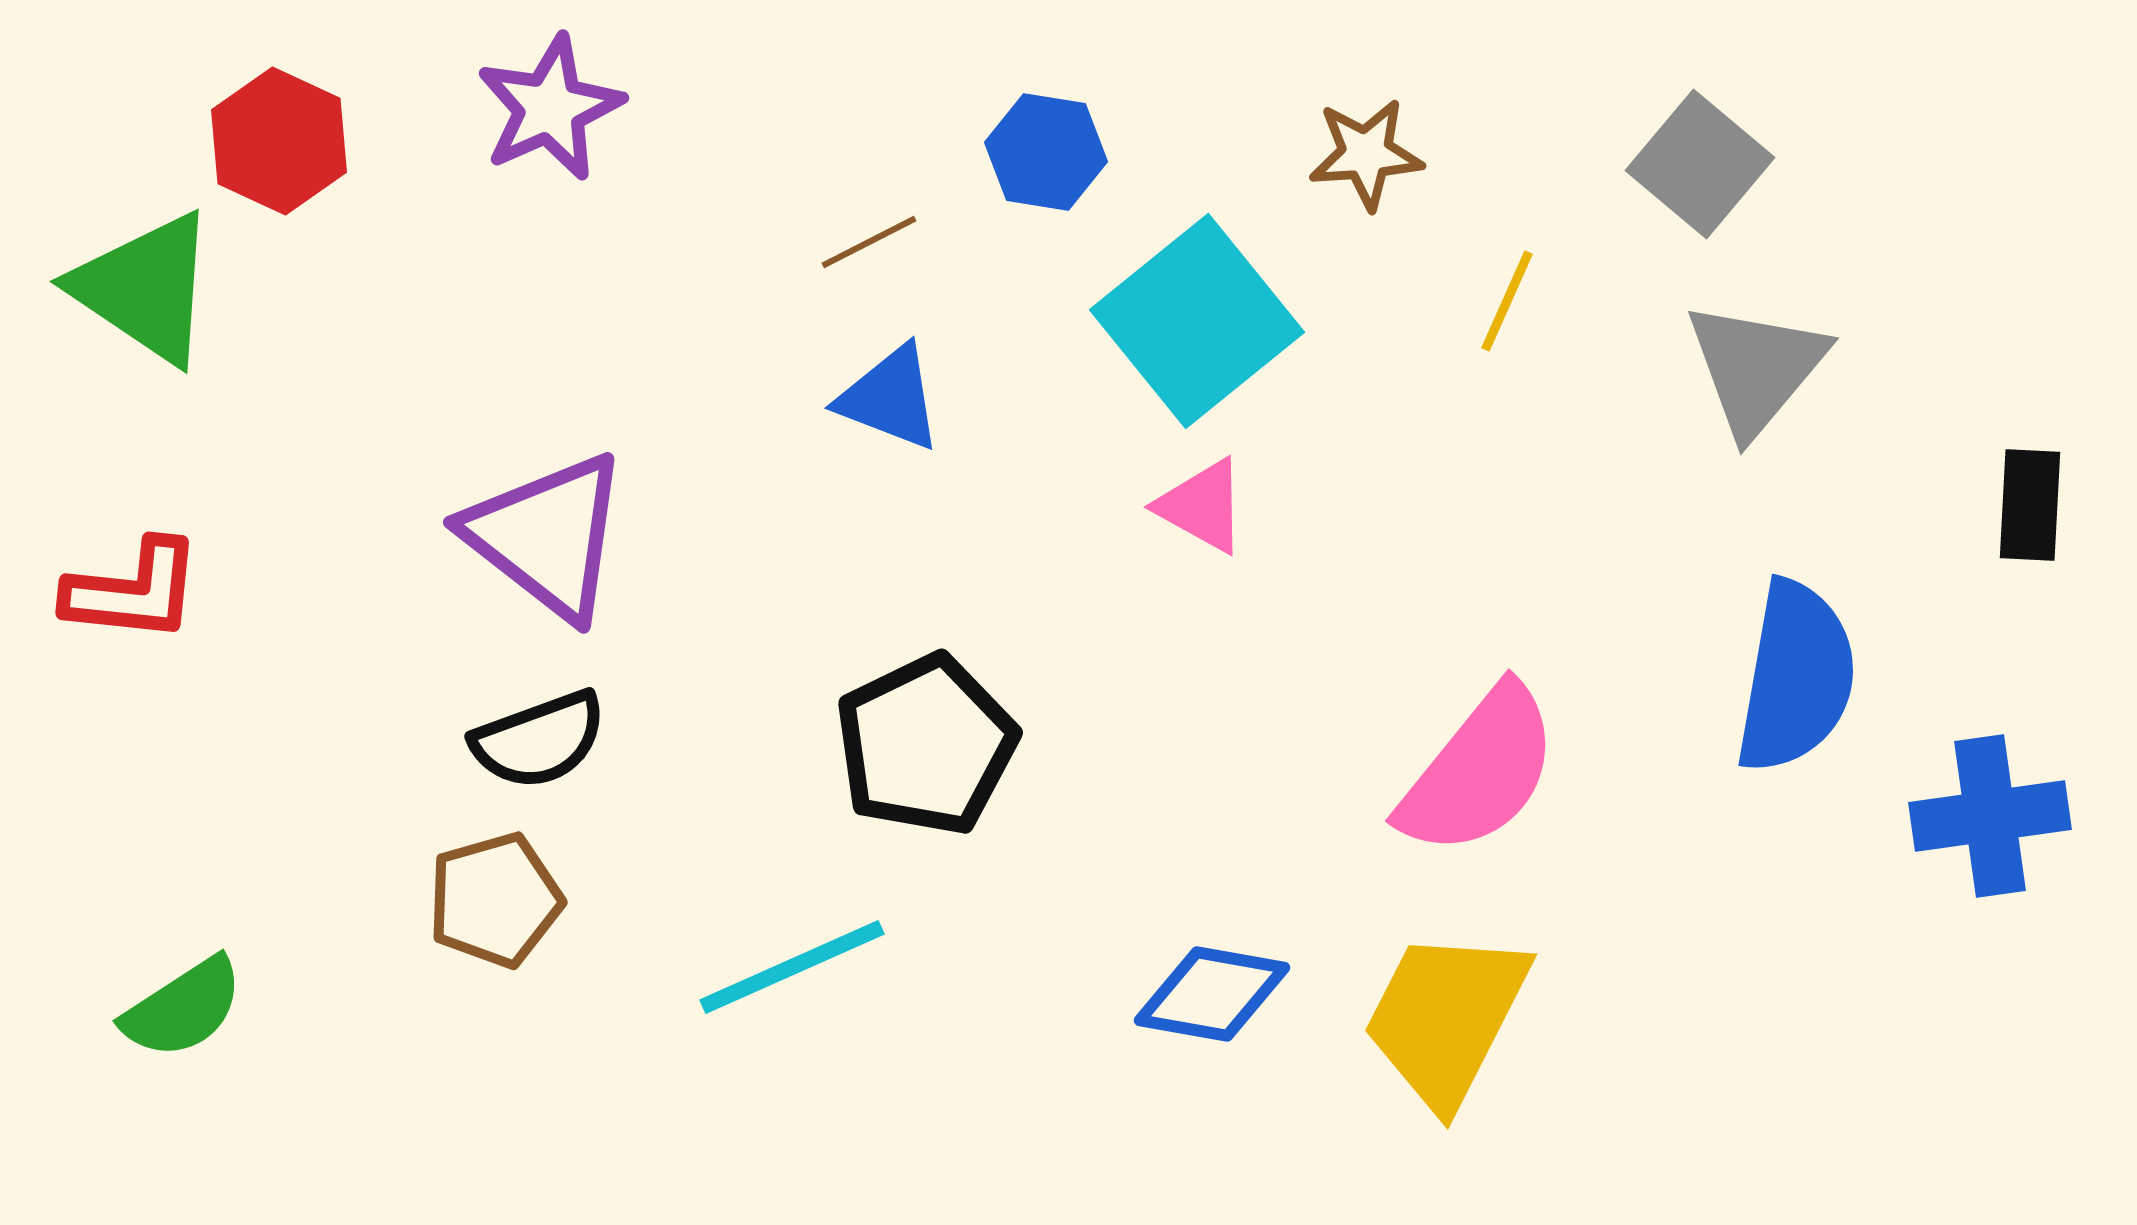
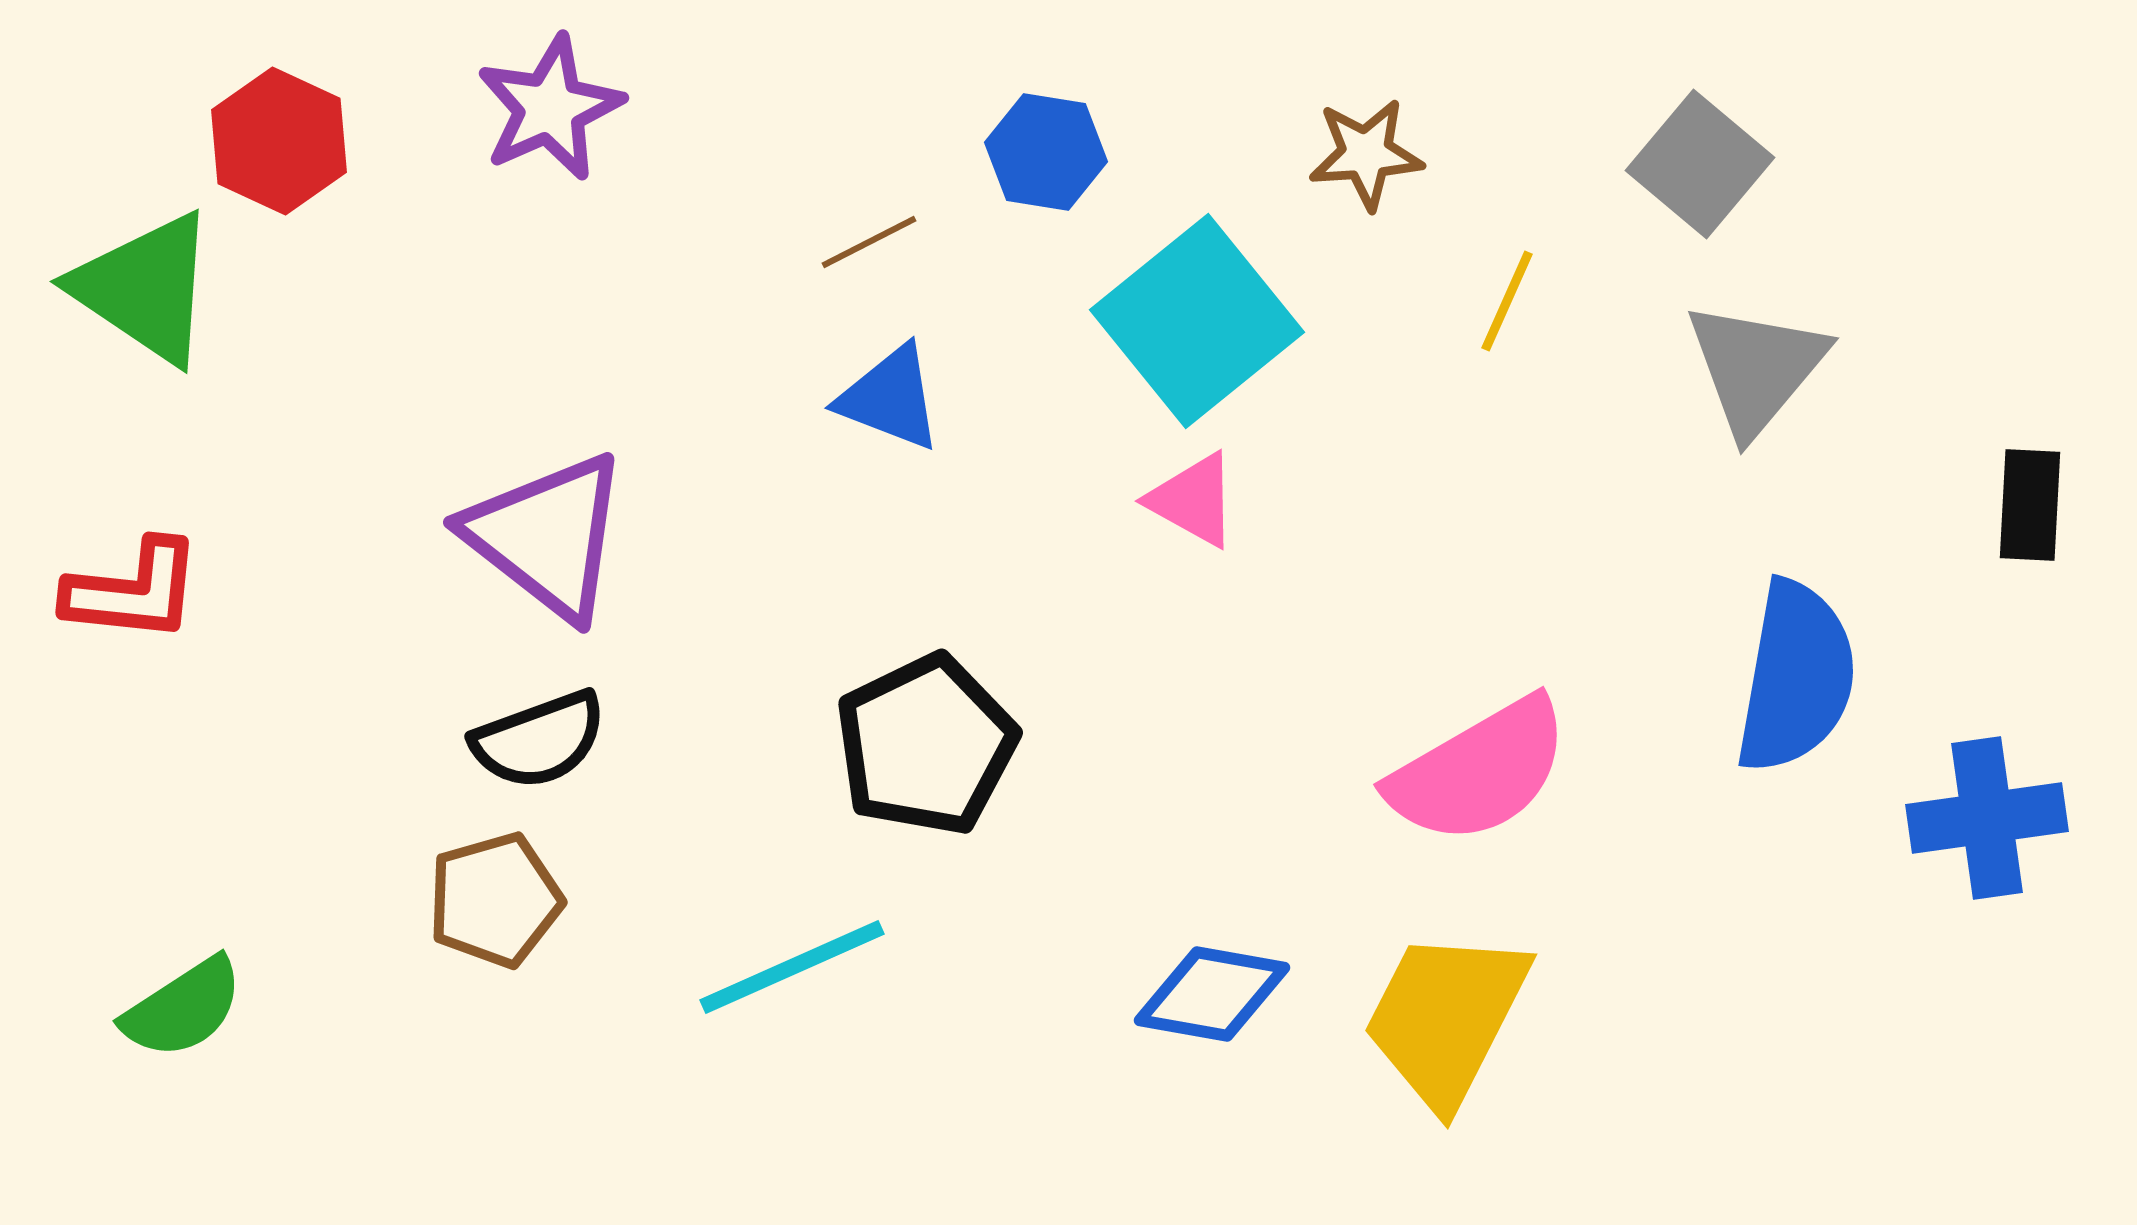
pink triangle: moved 9 px left, 6 px up
pink semicircle: rotated 21 degrees clockwise
blue cross: moved 3 px left, 2 px down
